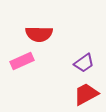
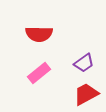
pink rectangle: moved 17 px right, 12 px down; rotated 15 degrees counterclockwise
